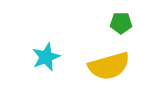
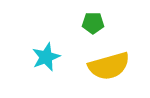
green pentagon: moved 28 px left
